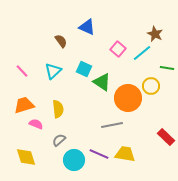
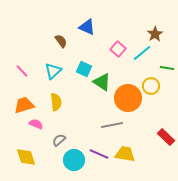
brown star: rotated 14 degrees clockwise
yellow semicircle: moved 2 px left, 7 px up
